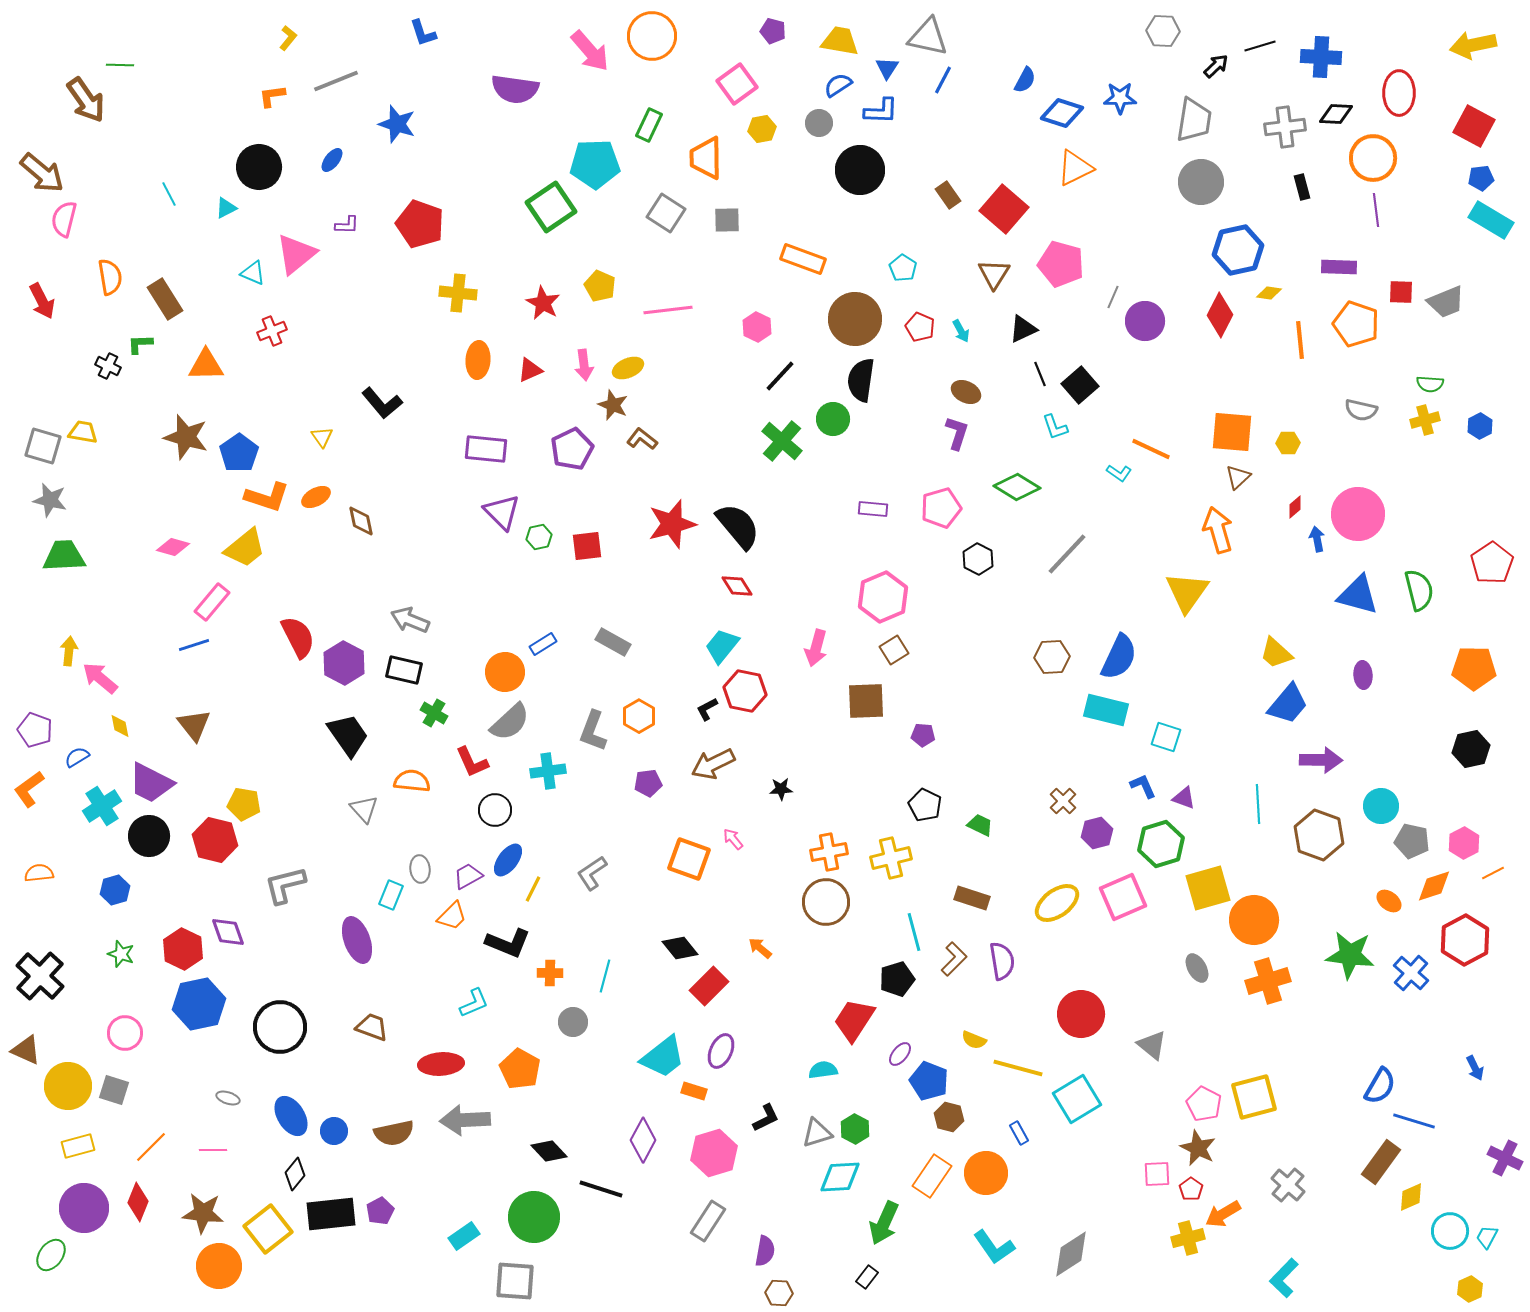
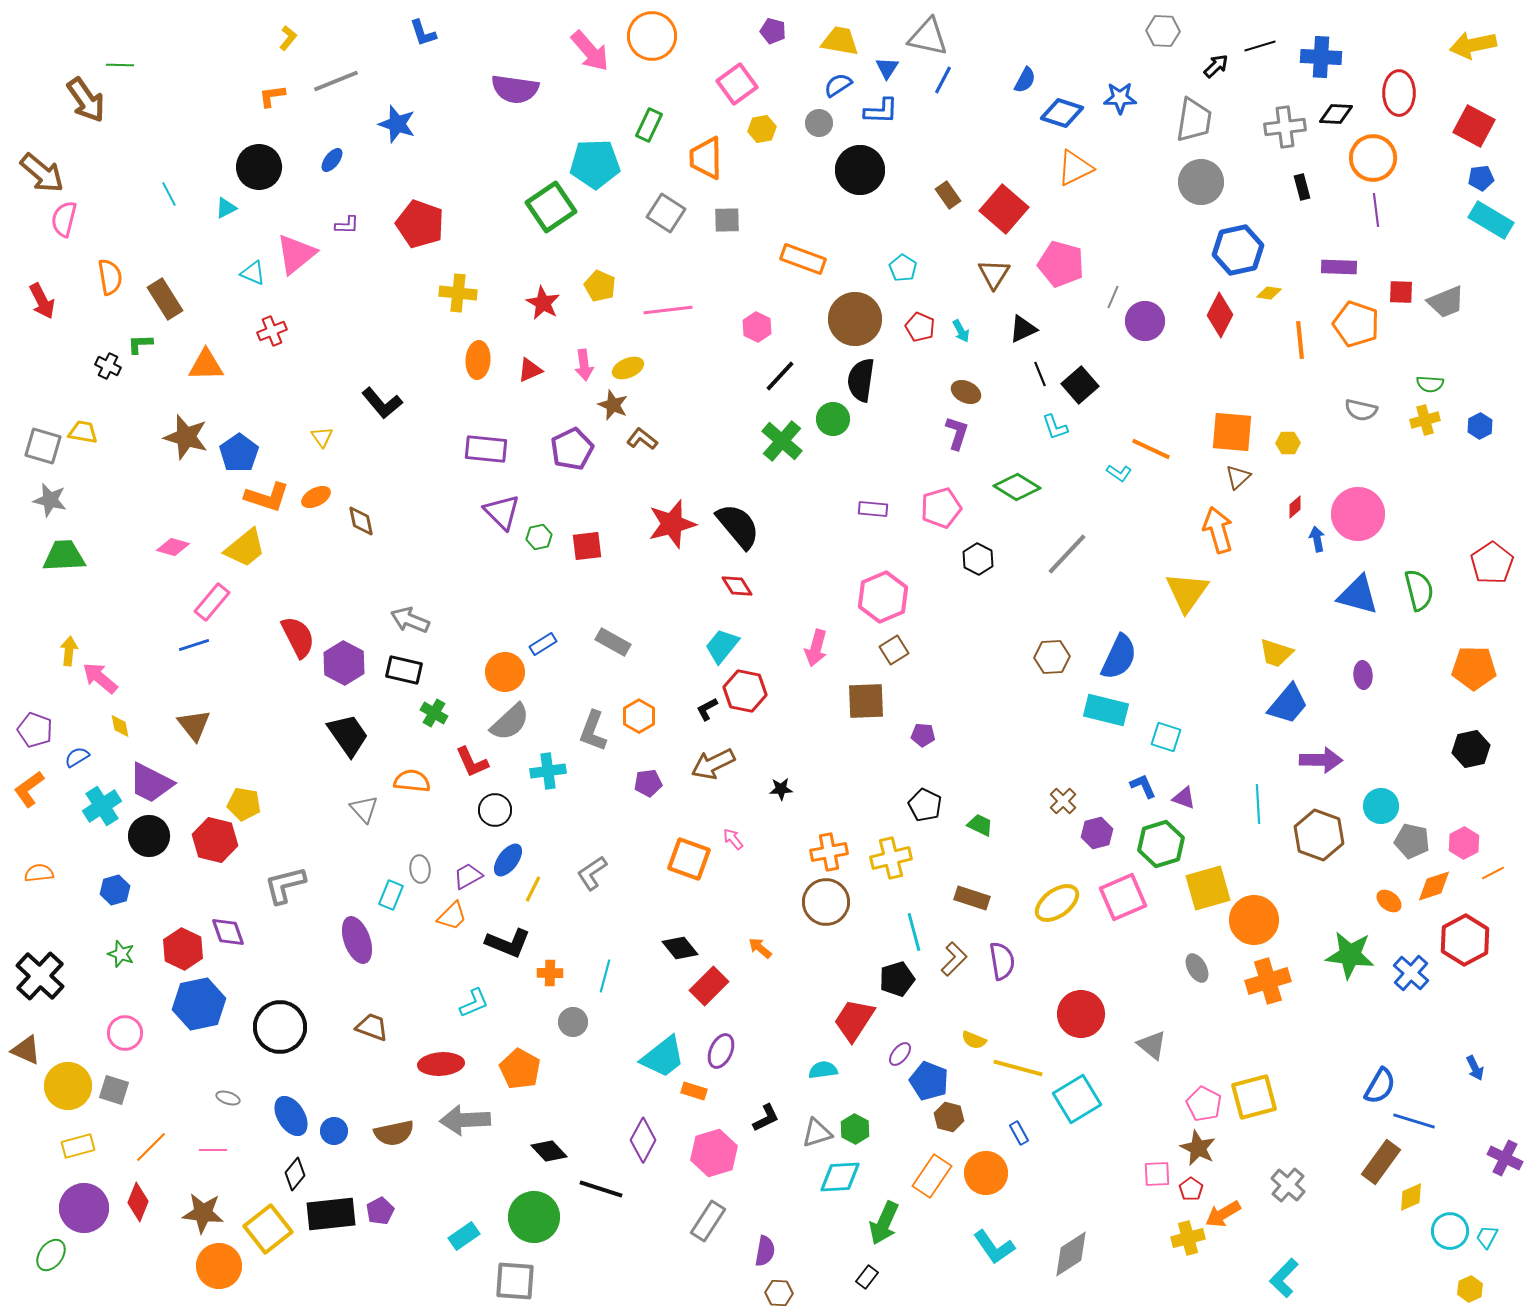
yellow trapezoid at (1276, 653): rotated 24 degrees counterclockwise
